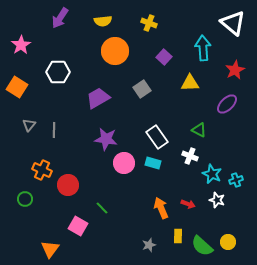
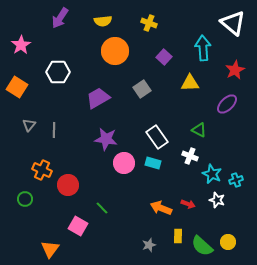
orange arrow: rotated 45 degrees counterclockwise
